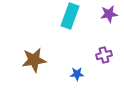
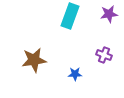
purple cross: rotated 35 degrees clockwise
blue star: moved 2 px left
